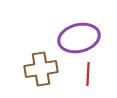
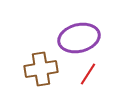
red line: rotated 30 degrees clockwise
